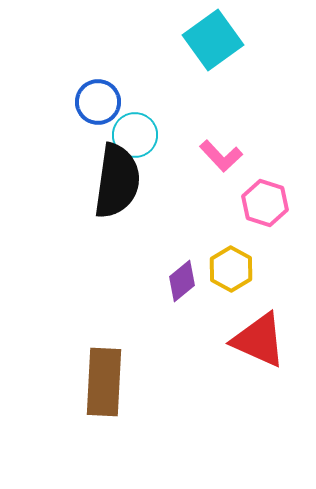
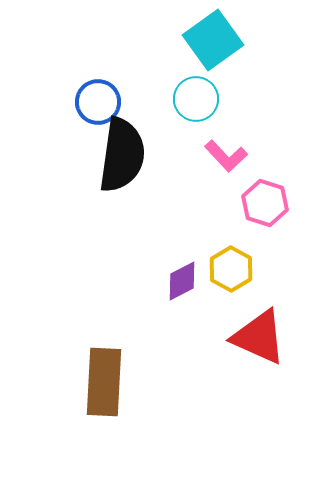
cyan circle: moved 61 px right, 36 px up
pink L-shape: moved 5 px right
black semicircle: moved 5 px right, 26 px up
purple diamond: rotated 12 degrees clockwise
red triangle: moved 3 px up
